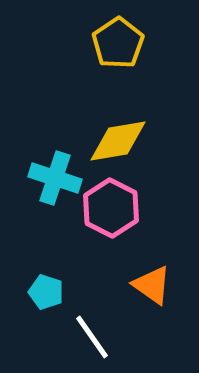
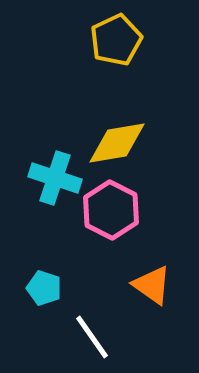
yellow pentagon: moved 2 px left, 3 px up; rotated 9 degrees clockwise
yellow diamond: moved 1 px left, 2 px down
pink hexagon: moved 2 px down
cyan pentagon: moved 2 px left, 4 px up
